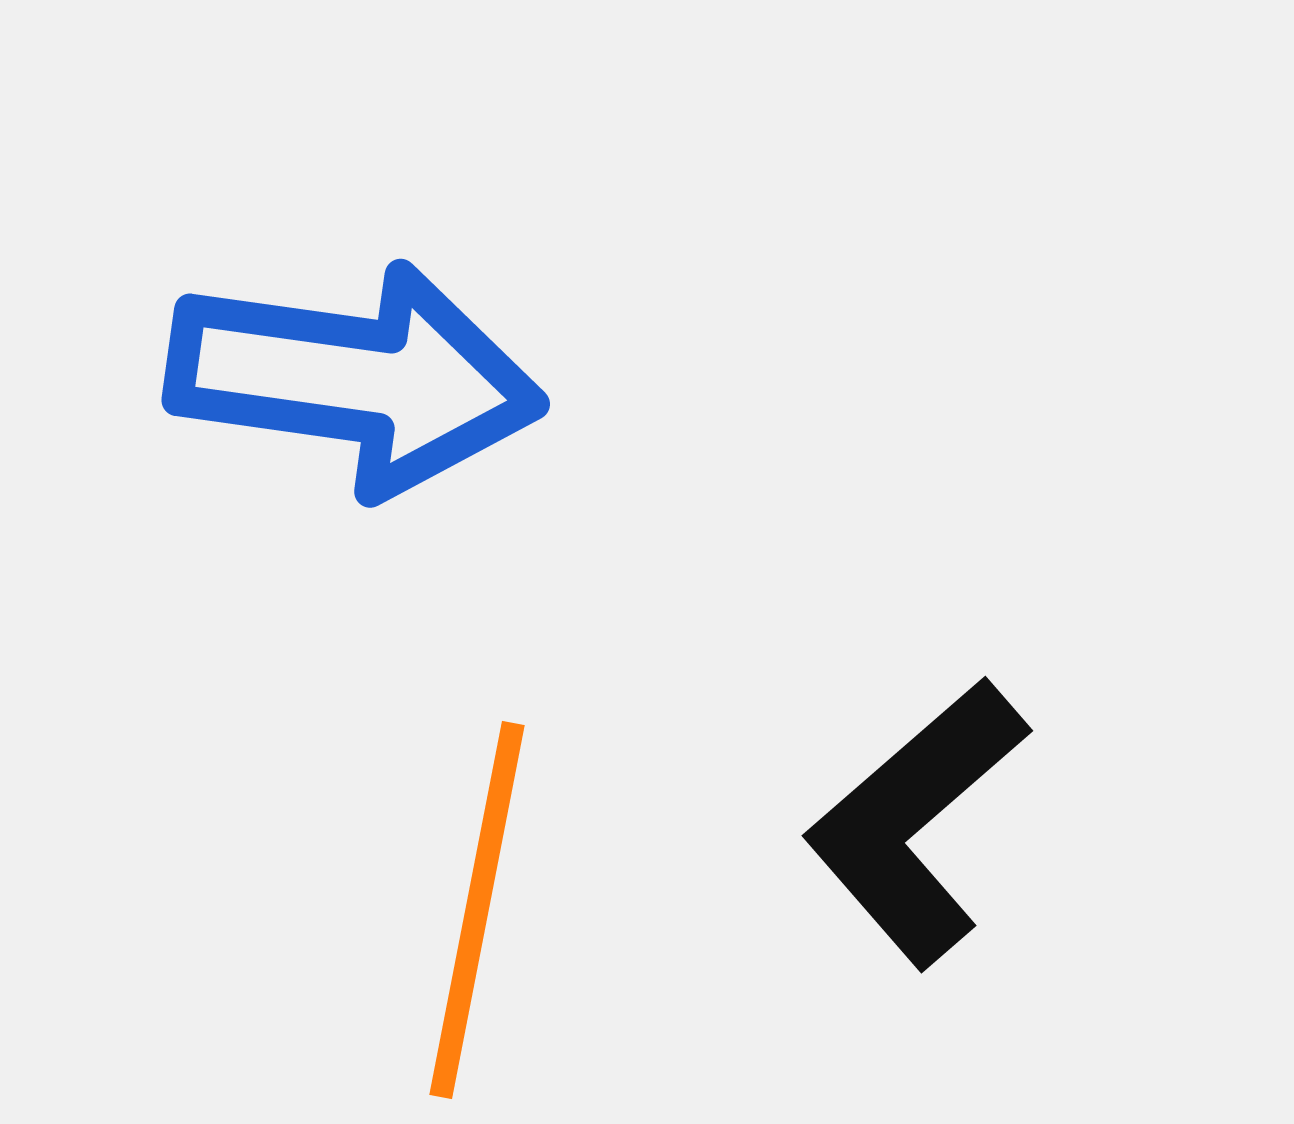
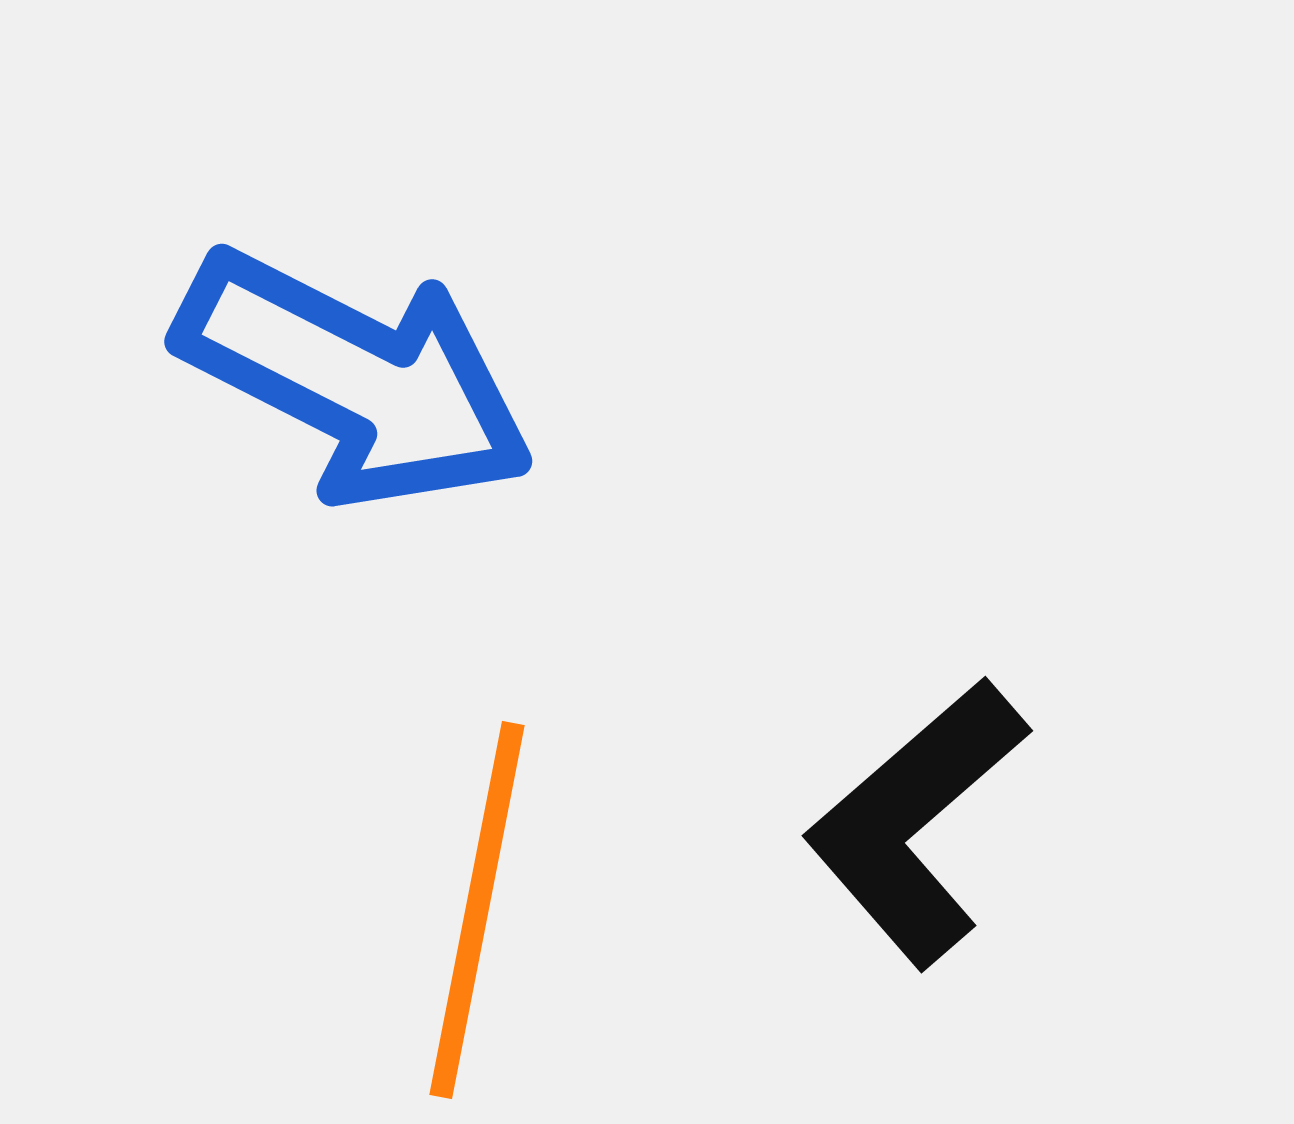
blue arrow: rotated 19 degrees clockwise
